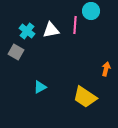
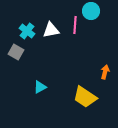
orange arrow: moved 1 px left, 3 px down
